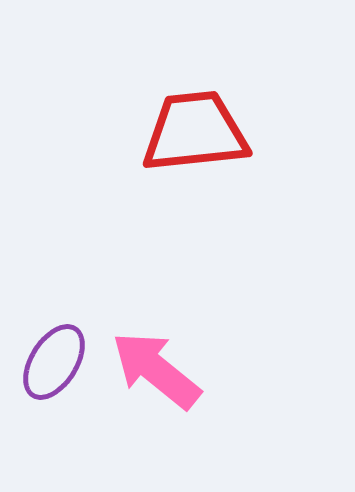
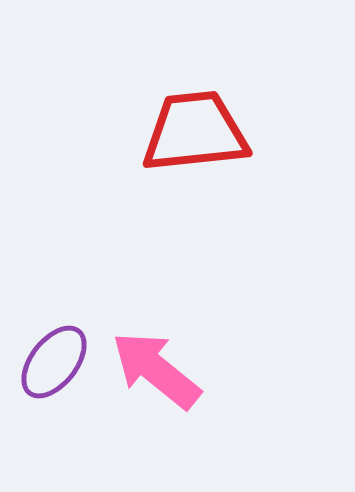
purple ellipse: rotated 6 degrees clockwise
